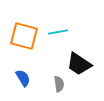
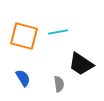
black trapezoid: moved 2 px right
